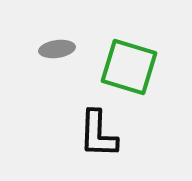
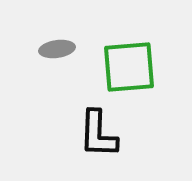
green square: rotated 22 degrees counterclockwise
